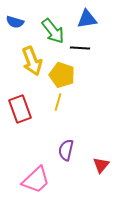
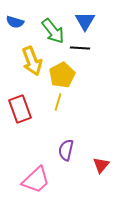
blue triangle: moved 2 px left, 2 px down; rotated 50 degrees counterclockwise
yellow pentagon: rotated 25 degrees clockwise
